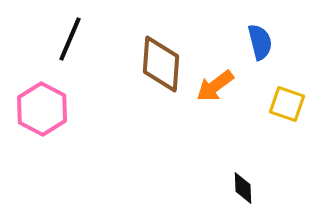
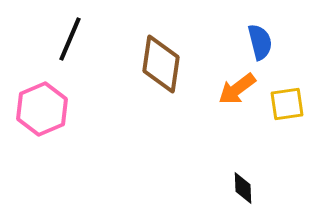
brown diamond: rotated 4 degrees clockwise
orange arrow: moved 22 px right, 3 px down
yellow square: rotated 27 degrees counterclockwise
pink hexagon: rotated 9 degrees clockwise
